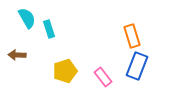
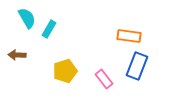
cyan rectangle: rotated 48 degrees clockwise
orange rectangle: moved 3 px left; rotated 65 degrees counterclockwise
pink rectangle: moved 1 px right, 2 px down
